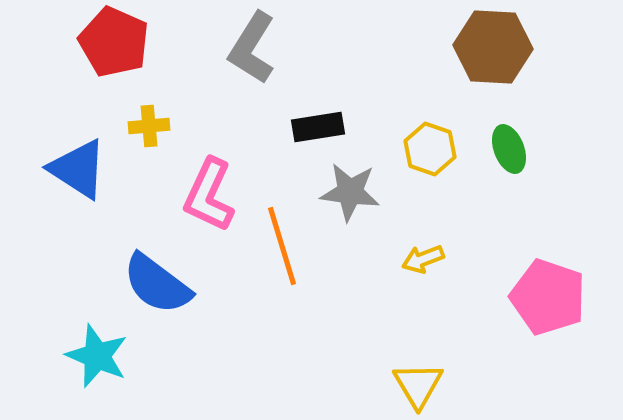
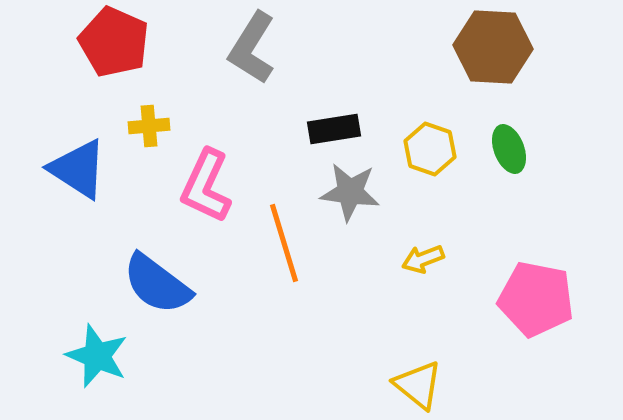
black rectangle: moved 16 px right, 2 px down
pink L-shape: moved 3 px left, 9 px up
orange line: moved 2 px right, 3 px up
pink pentagon: moved 12 px left, 2 px down; rotated 8 degrees counterclockwise
yellow triangle: rotated 20 degrees counterclockwise
